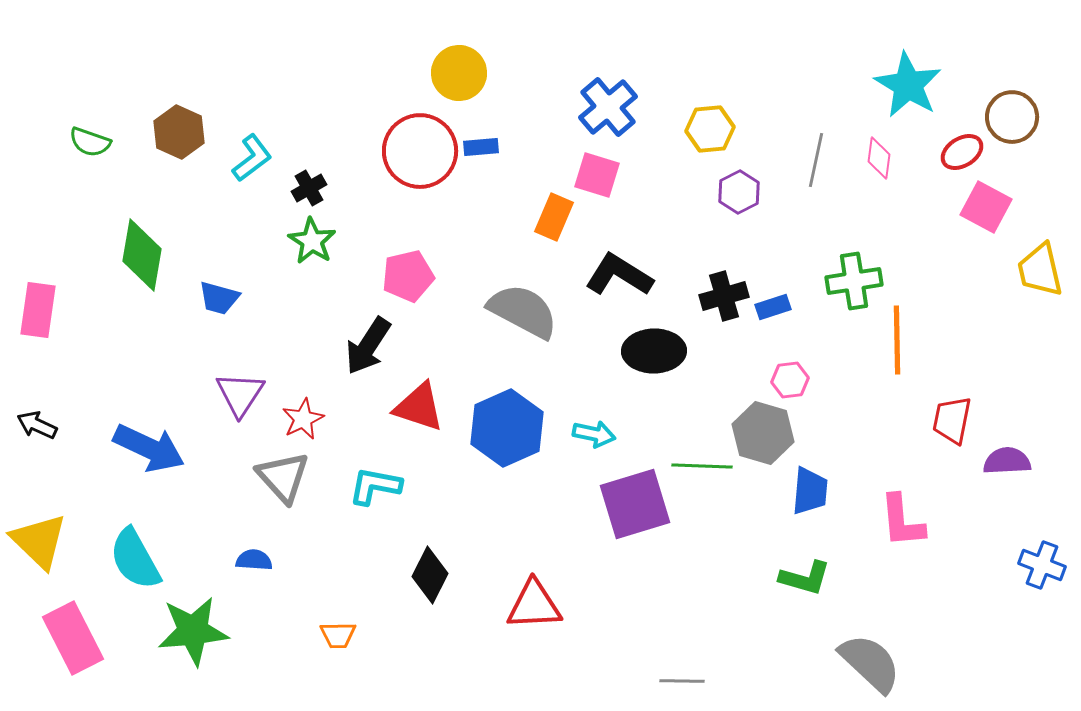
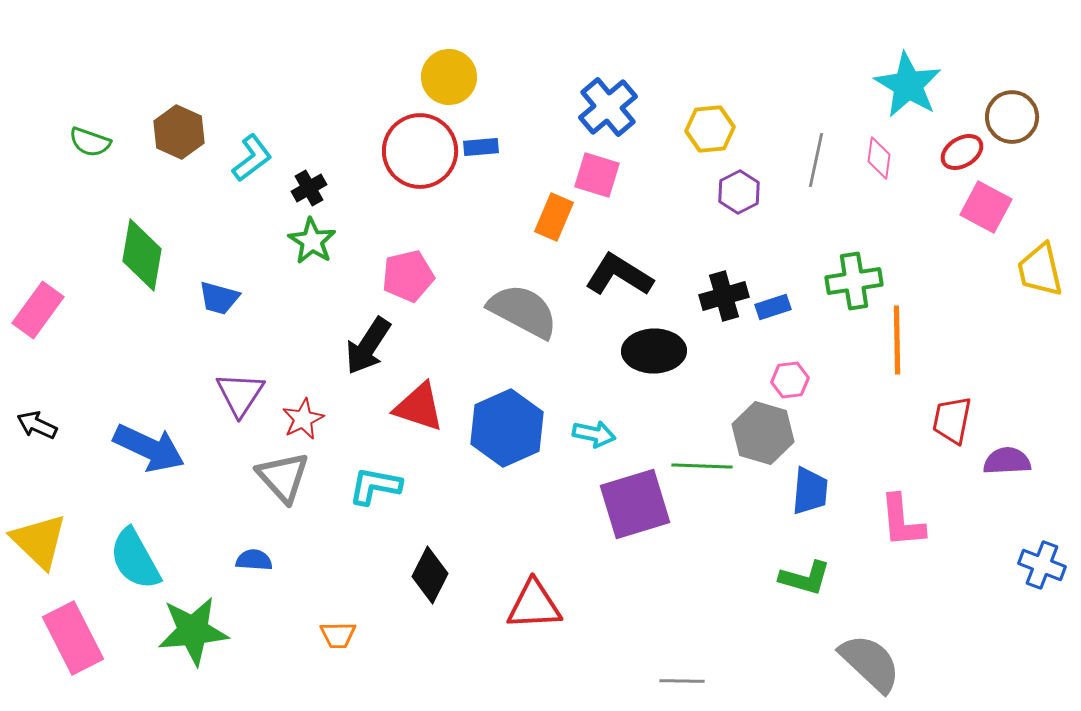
yellow circle at (459, 73): moved 10 px left, 4 px down
pink rectangle at (38, 310): rotated 28 degrees clockwise
